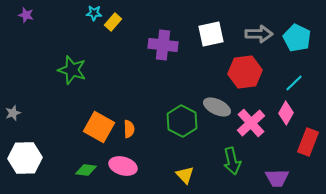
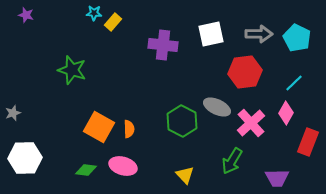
green arrow: rotated 44 degrees clockwise
